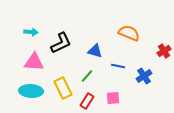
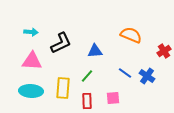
orange semicircle: moved 2 px right, 2 px down
blue triangle: rotated 21 degrees counterclockwise
pink triangle: moved 2 px left, 1 px up
blue line: moved 7 px right, 7 px down; rotated 24 degrees clockwise
blue cross: moved 3 px right; rotated 21 degrees counterclockwise
yellow rectangle: rotated 30 degrees clockwise
red rectangle: rotated 35 degrees counterclockwise
